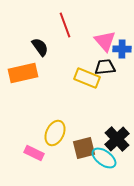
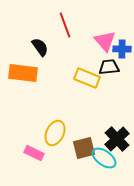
black trapezoid: moved 4 px right
orange rectangle: rotated 20 degrees clockwise
